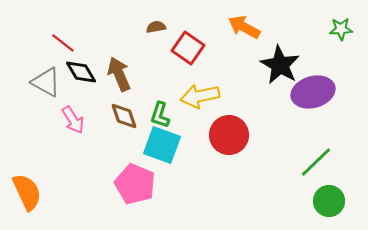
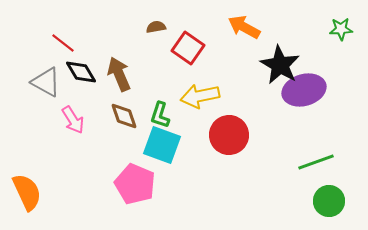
purple ellipse: moved 9 px left, 2 px up
green line: rotated 24 degrees clockwise
